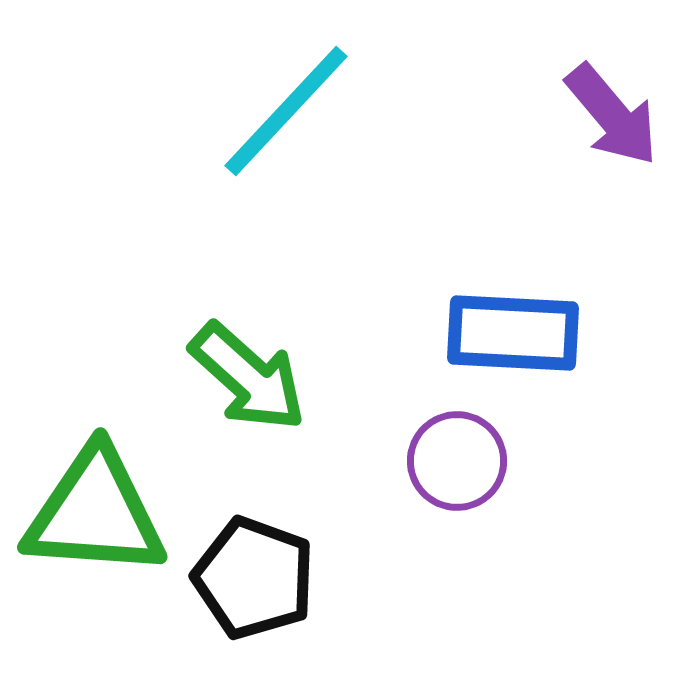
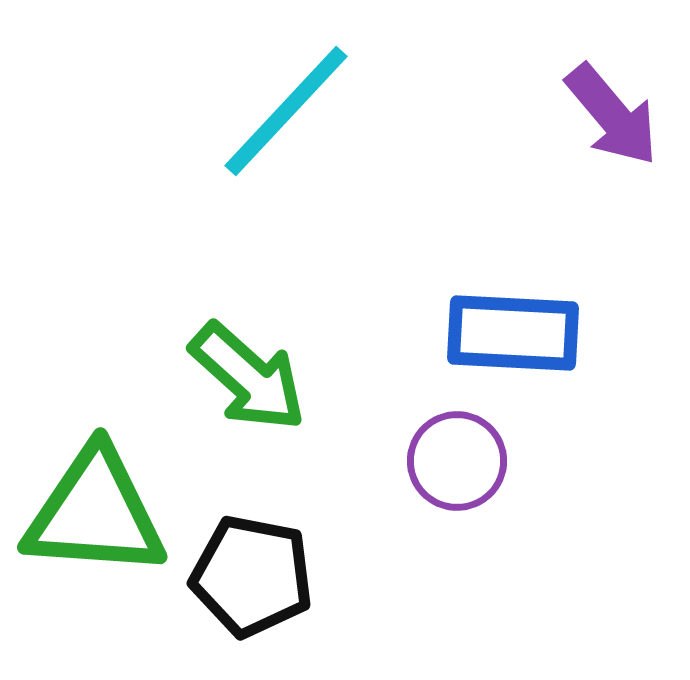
black pentagon: moved 2 px left, 2 px up; rotated 9 degrees counterclockwise
